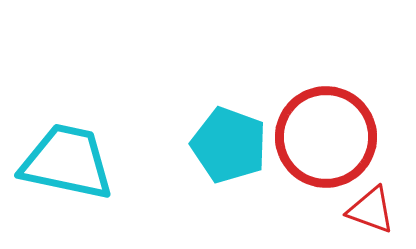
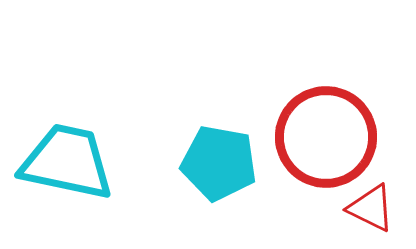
cyan pentagon: moved 10 px left, 18 px down; rotated 10 degrees counterclockwise
red triangle: moved 2 px up; rotated 6 degrees clockwise
